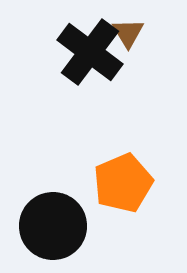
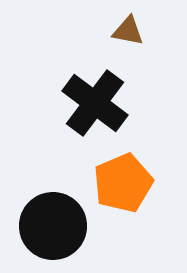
brown triangle: moved 2 px up; rotated 48 degrees counterclockwise
black cross: moved 5 px right, 51 px down
